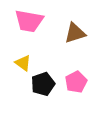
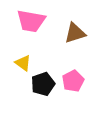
pink trapezoid: moved 2 px right
pink pentagon: moved 3 px left, 1 px up
